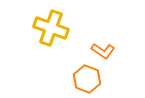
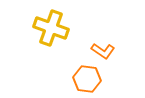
orange hexagon: rotated 12 degrees counterclockwise
